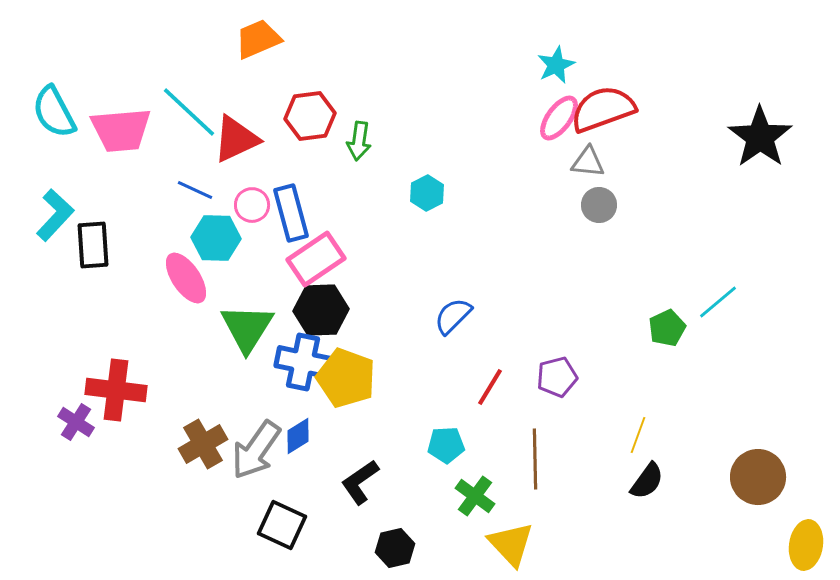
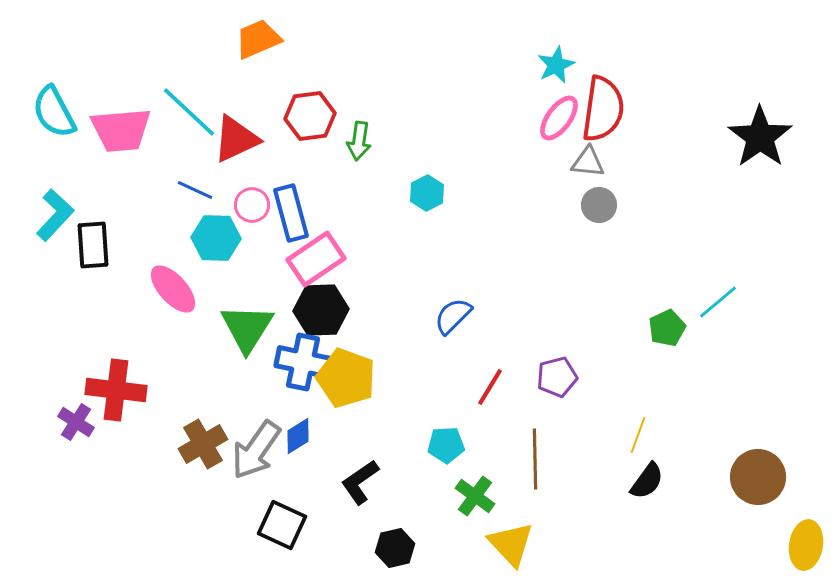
red semicircle at (603, 109): rotated 118 degrees clockwise
pink ellipse at (186, 278): moved 13 px left, 11 px down; rotated 8 degrees counterclockwise
